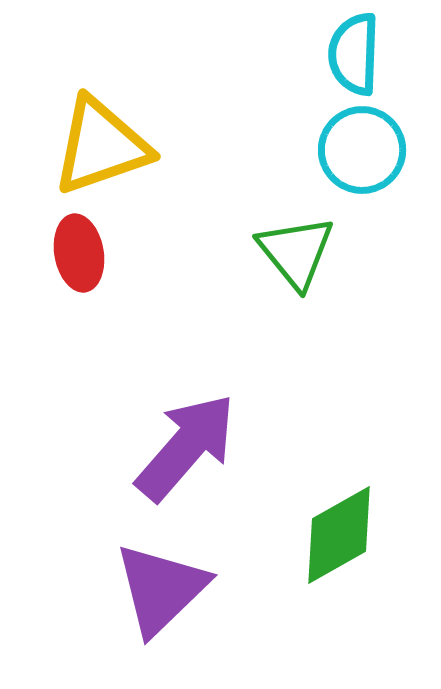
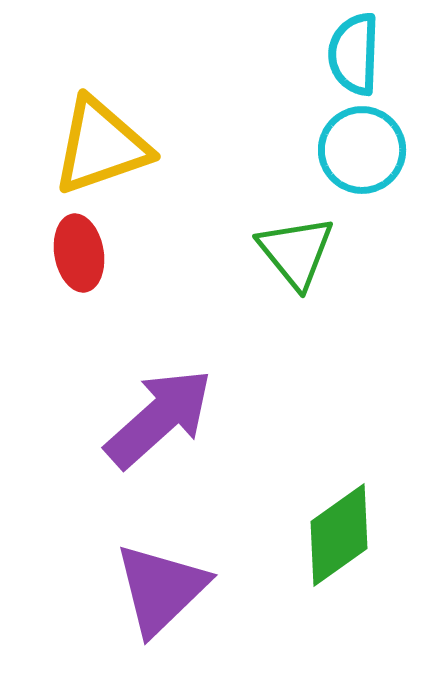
purple arrow: moved 27 px left, 29 px up; rotated 7 degrees clockwise
green diamond: rotated 6 degrees counterclockwise
